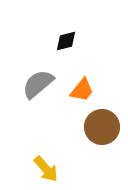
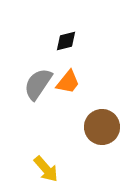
gray semicircle: rotated 16 degrees counterclockwise
orange trapezoid: moved 14 px left, 8 px up
